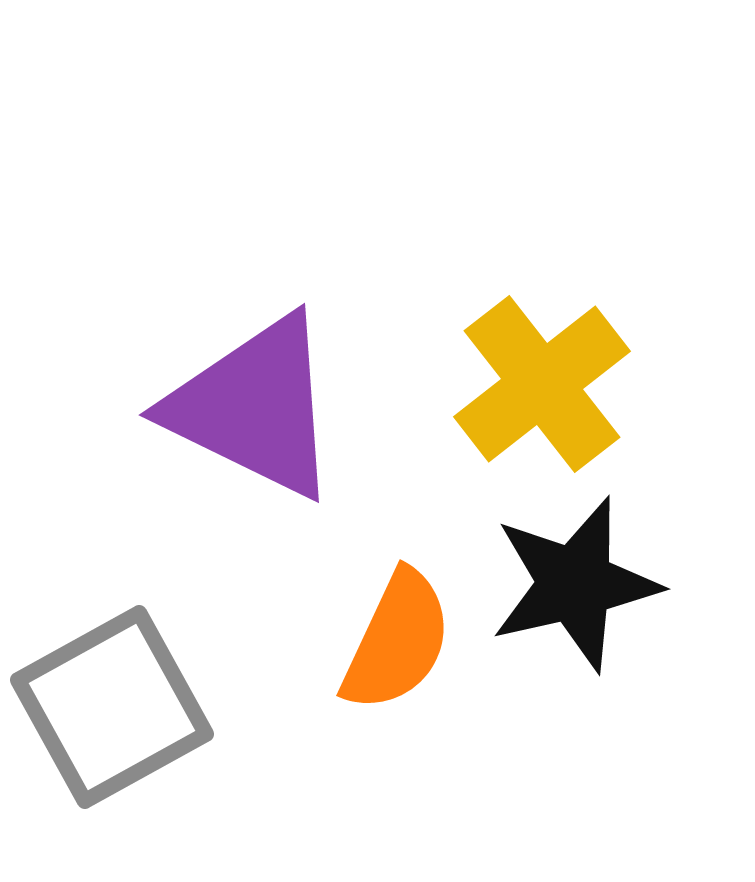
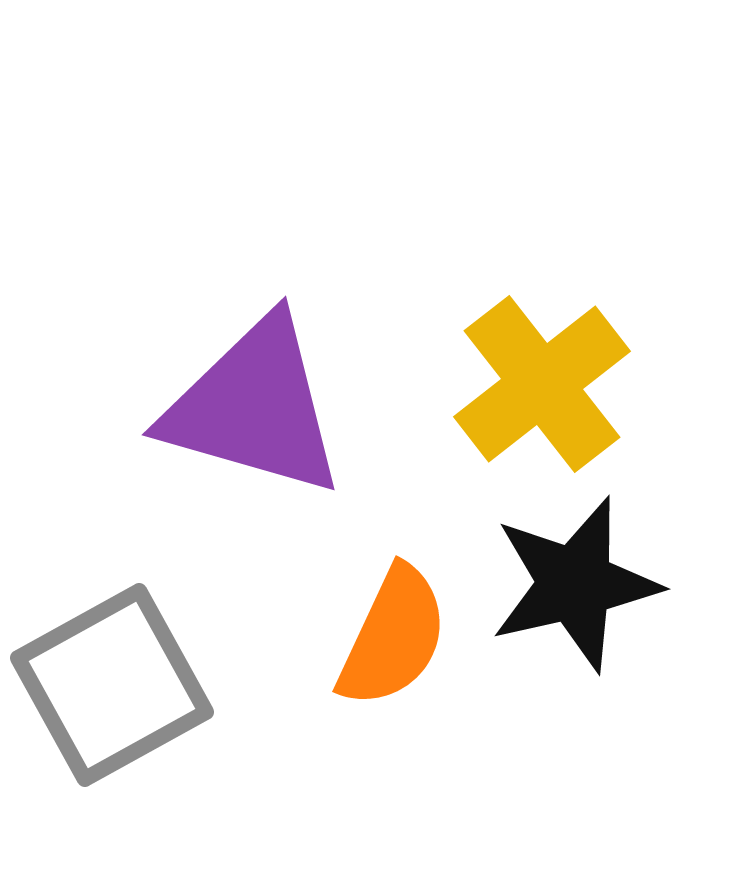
purple triangle: rotated 10 degrees counterclockwise
orange semicircle: moved 4 px left, 4 px up
gray square: moved 22 px up
